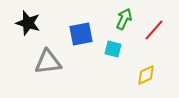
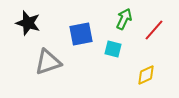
gray triangle: rotated 12 degrees counterclockwise
